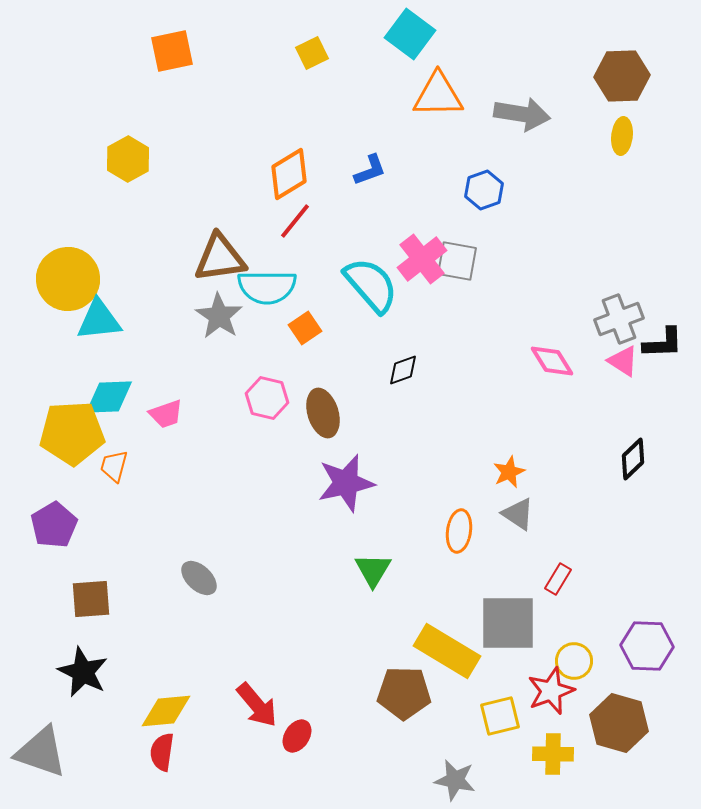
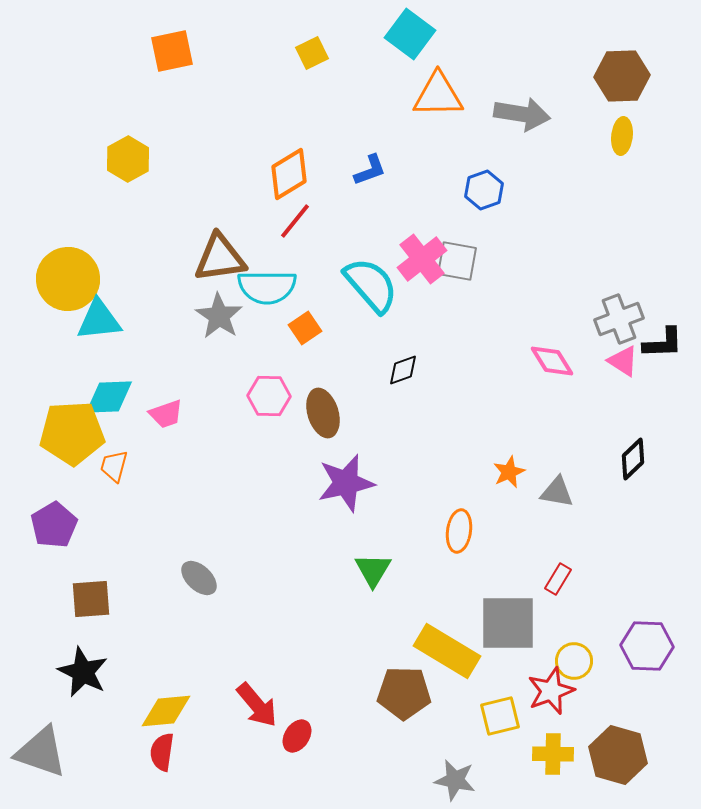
pink hexagon at (267, 398): moved 2 px right, 2 px up; rotated 12 degrees counterclockwise
gray triangle at (518, 514): moved 39 px right, 22 px up; rotated 24 degrees counterclockwise
brown hexagon at (619, 723): moved 1 px left, 32 px down
